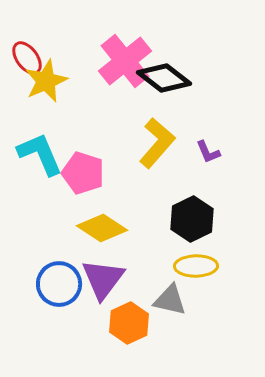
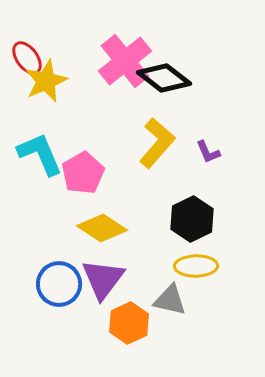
pink pentagon: rotated 24 degrees clockwise
